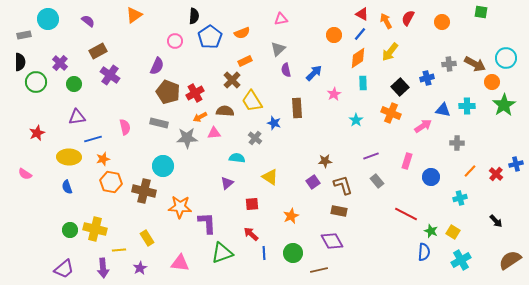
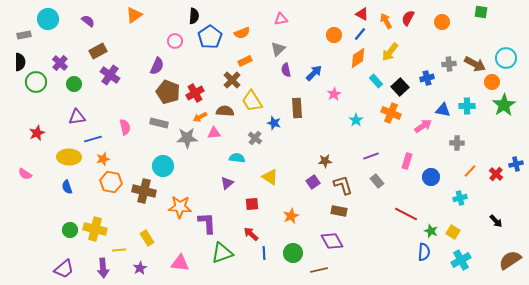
cyan rectangle at (363, 83): moved 13 px right, 2 px up; rotated 40 degrees counterclockwise
